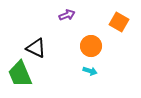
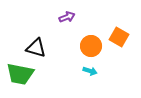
purple arrow: moved 2 px down
orange square: moved 15 px down
black triangle: rotated 10 degrees counterclockwise
green trapezoid: rotated 56 degrees counterclockwise
